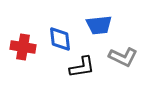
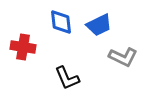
blue trapezoid: rotated 20 degrees counterclockwise
blue diamond: moved 1 px right, 17 px up
black L-shape: moved 15 px left, 11 px down; rotated 76 degrees clockwise
